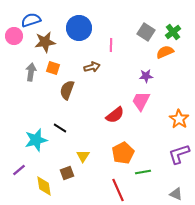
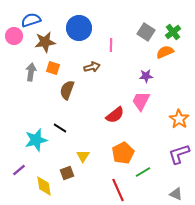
green line: rotated 21 degrees counterclockwise
